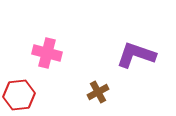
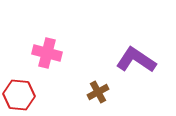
purple L-shape: moved 5 px down; rotated 15 degrees clockwise
red hexagon: rotated 12 degrees clockwise
